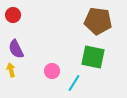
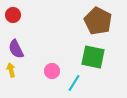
brown pentagon: rotated 20 degrees clockwise
